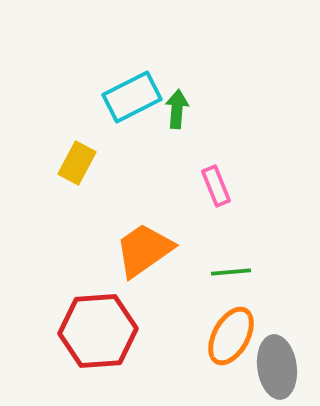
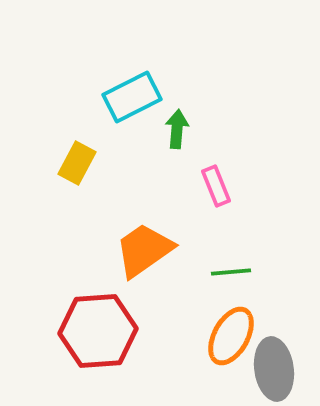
green arrow: moved 20 px down
gray ellipse: moved 3 px left, 2 px down
